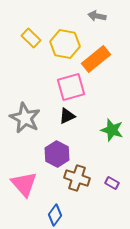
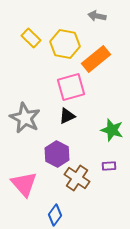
brown cross: rotated 15 degrees clockwise
purple rectangle: moved 3 px left, 17 px up; rotated 32 degrees counterclockwise
